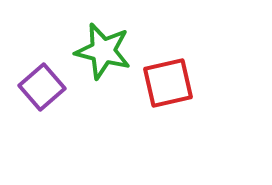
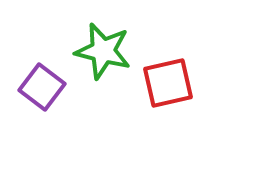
purple square: rotated 12 degrees counterclockwise
